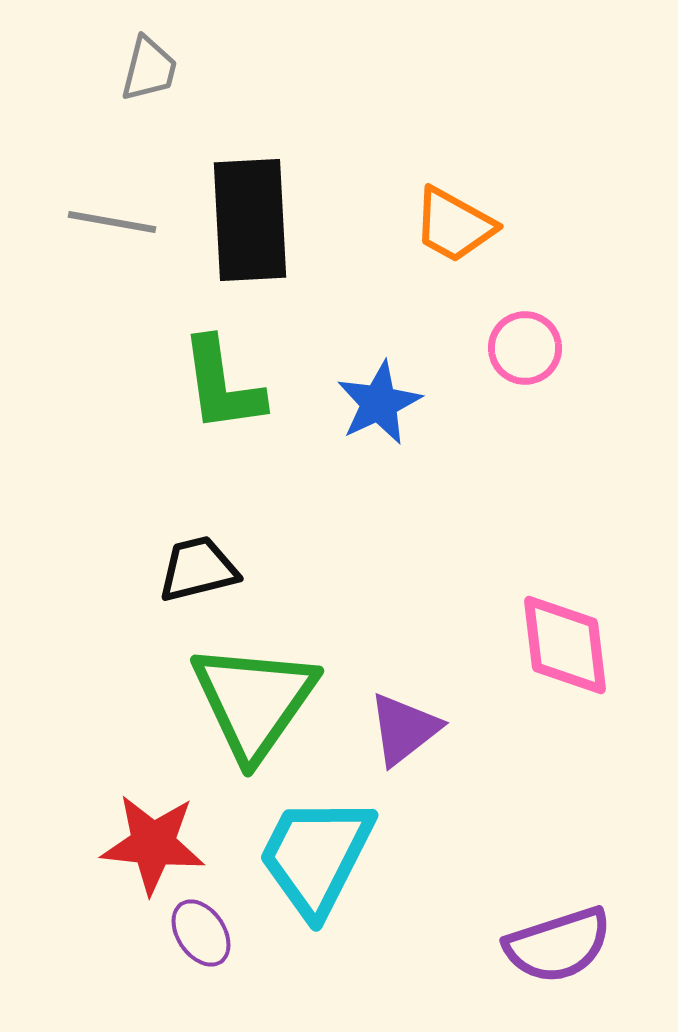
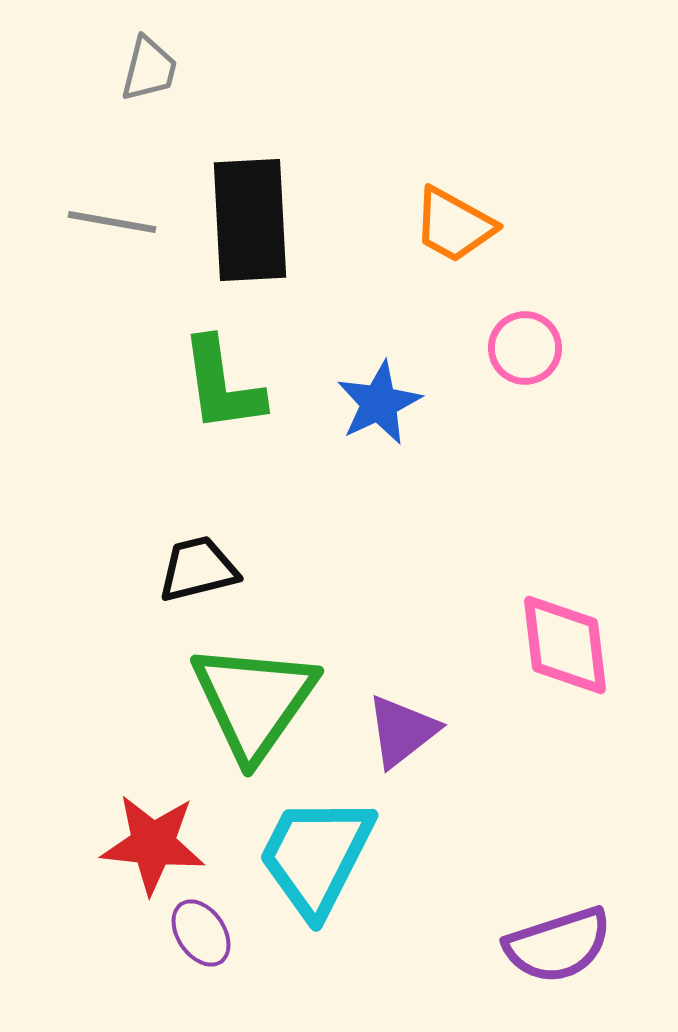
purple triangle: moved 2 px left, 2 px down
